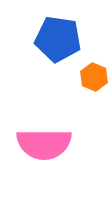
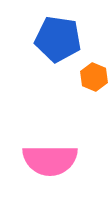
pink semicircle: moved 6 px right, 16 px down
